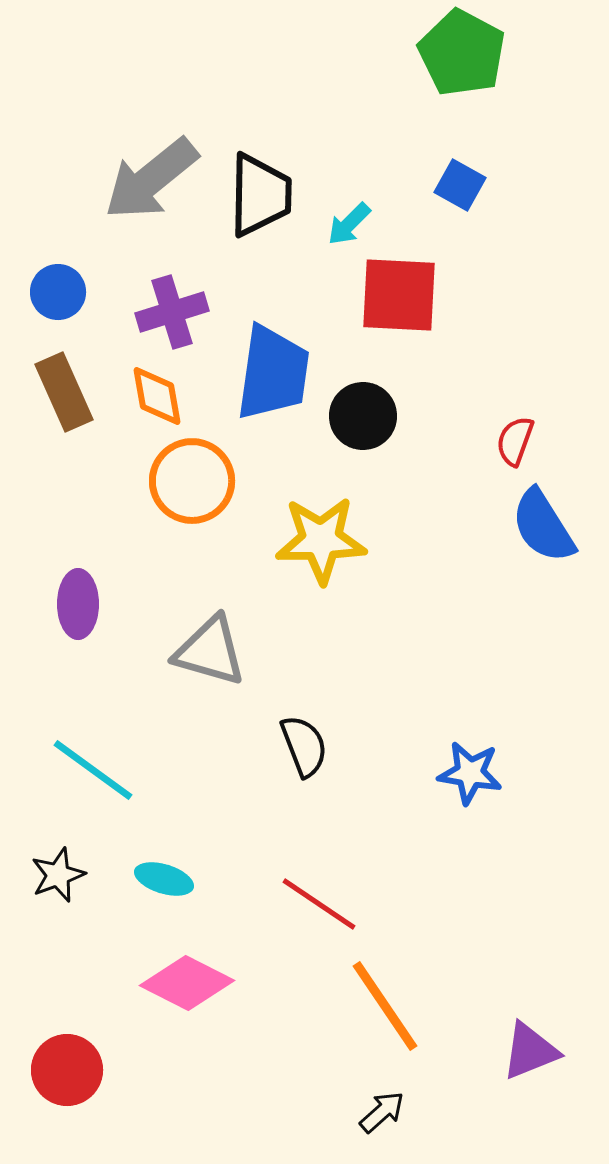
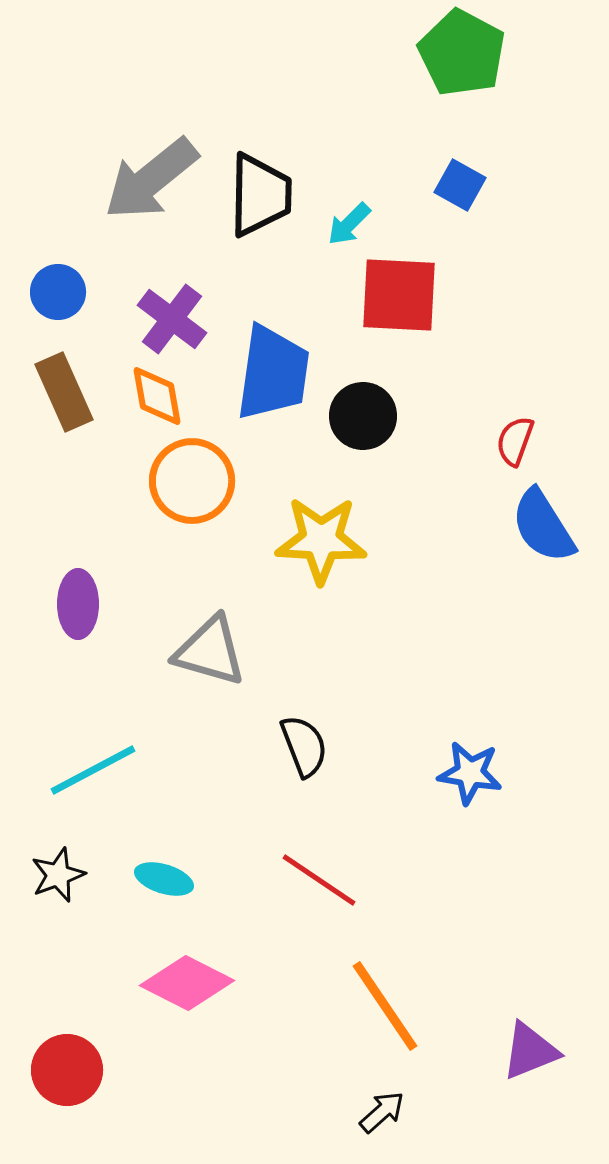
purple cross: moved 7 px down; rotated 36 degrees counterclockwise
yellow star: rotated 4 degrees clockwise
cyan line: rotated 64 degrees counterclockwise
red line: moved 24 px up
